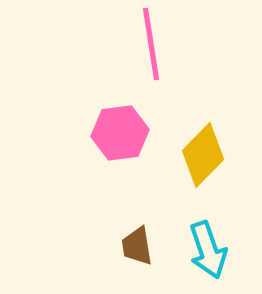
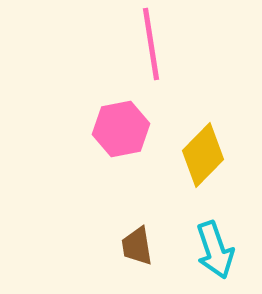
pink hexagon: moved 1 px right, 4 px up; rotated 4 degrees counterclockwise
cyan arrow: moved 7 px right
